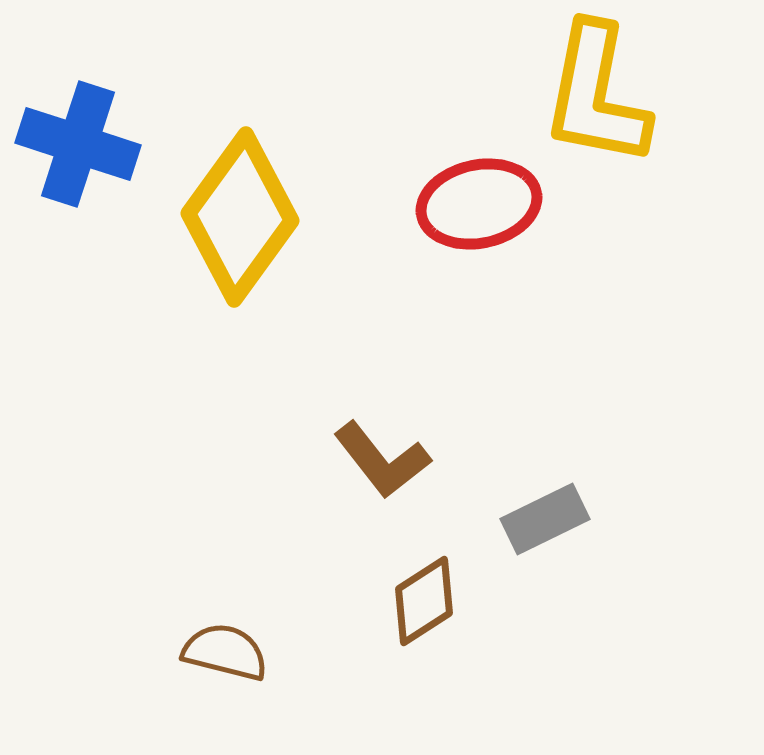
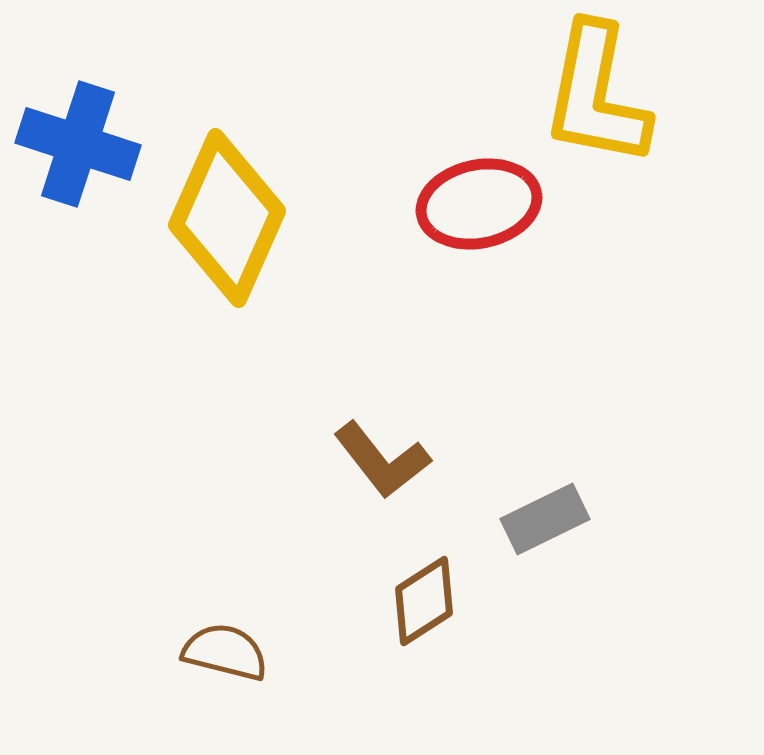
yellow diamond: moved 13 px left, 1 px down; rotated 12 degrees counterclockwise
